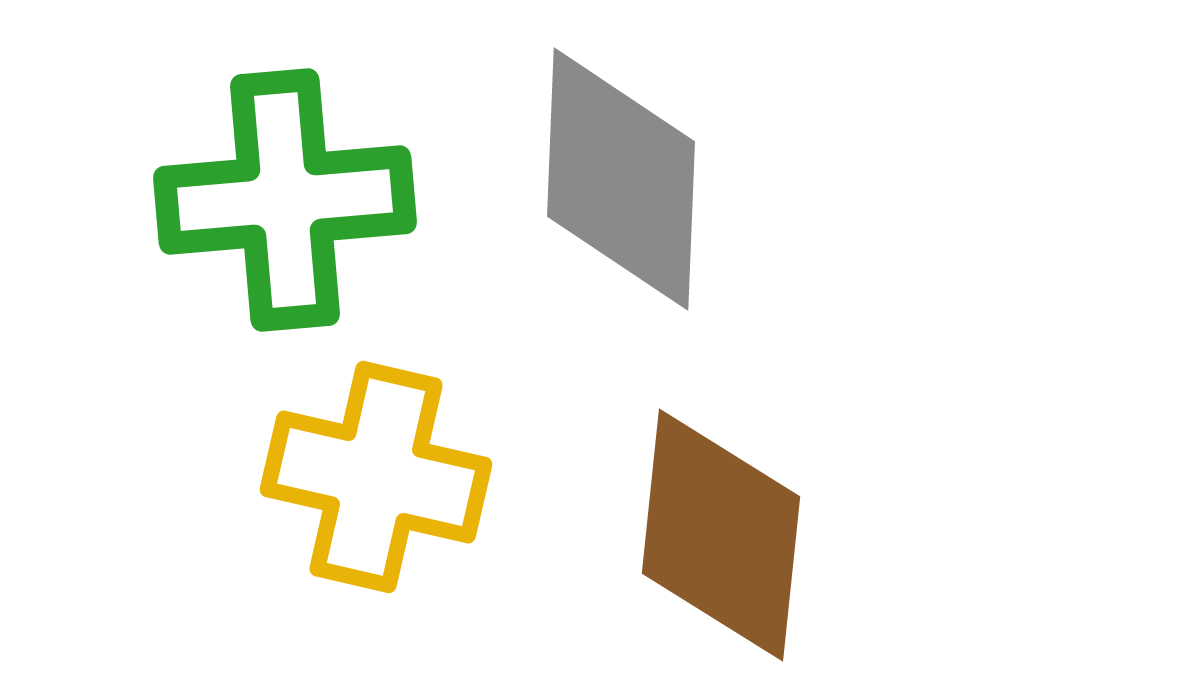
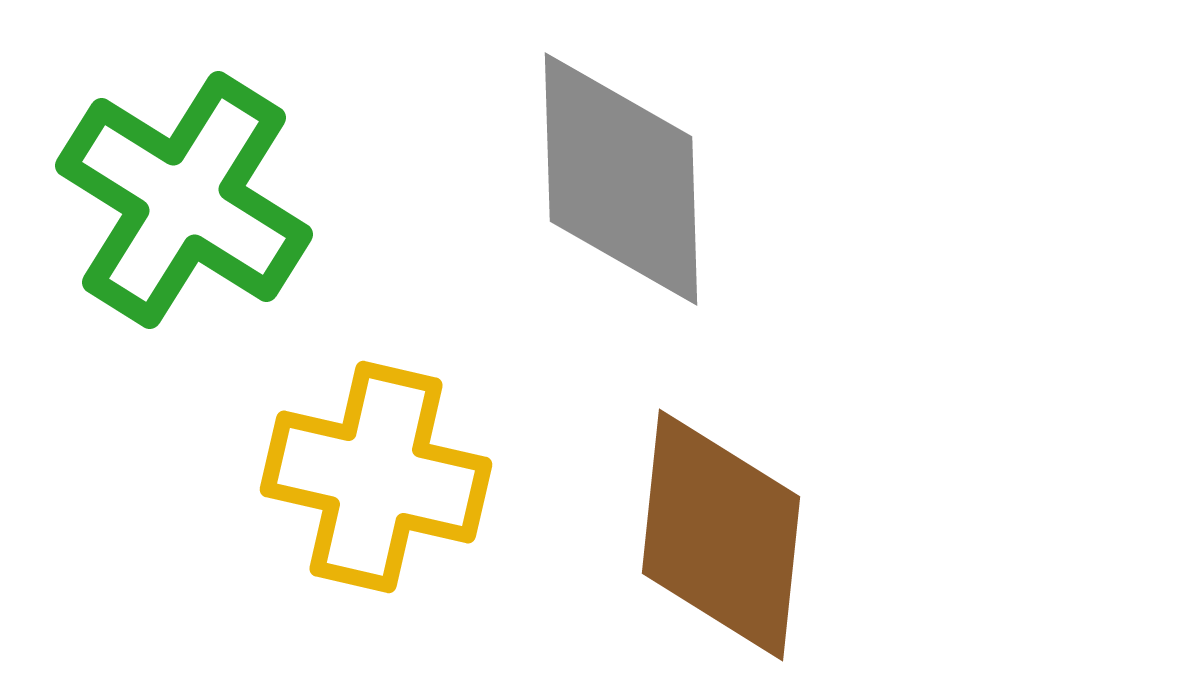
gray diamond: rotated 4 degrees counterclockwise
green cross: moved 101 px left; rotated 37 degrees clockwise
